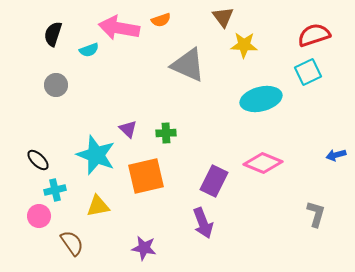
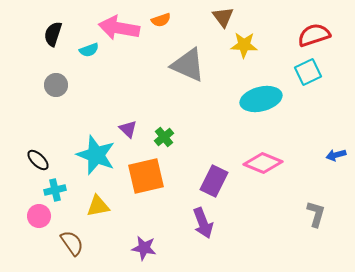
green cross: moved 2 px left, 4 px down; rotated 36 degrees counterclockwise
